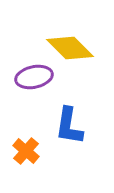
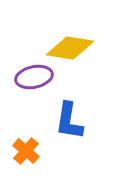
yellow diamond: rotated 36 degrees counterclockwise
blue L-shape: moved 5 px up
